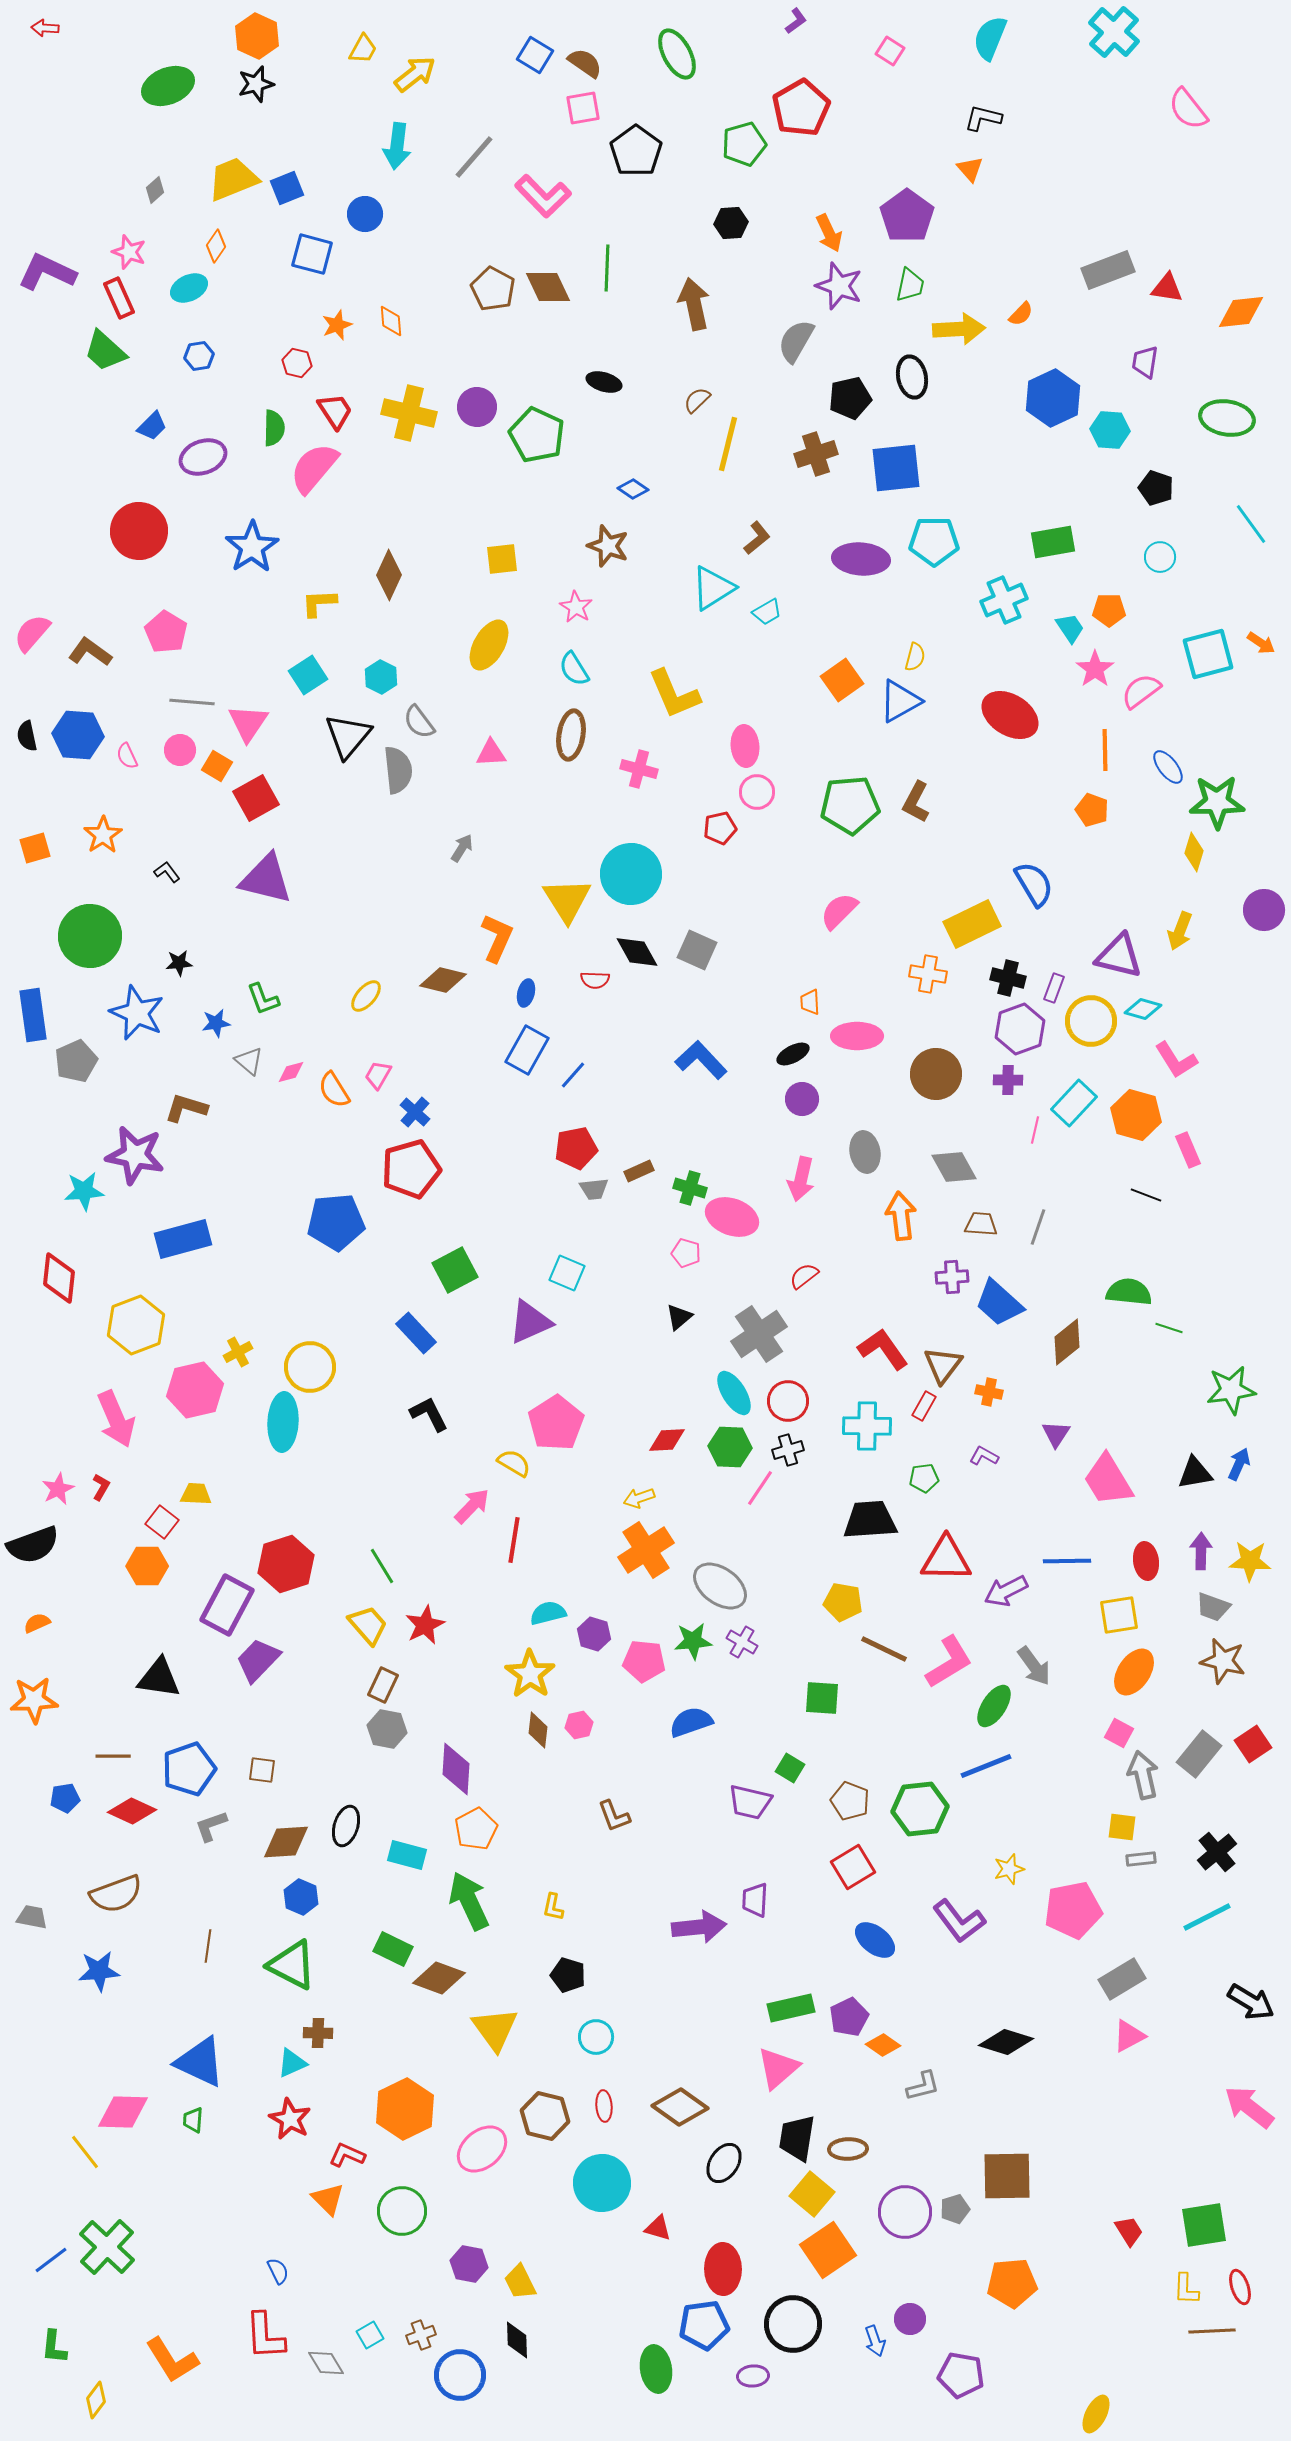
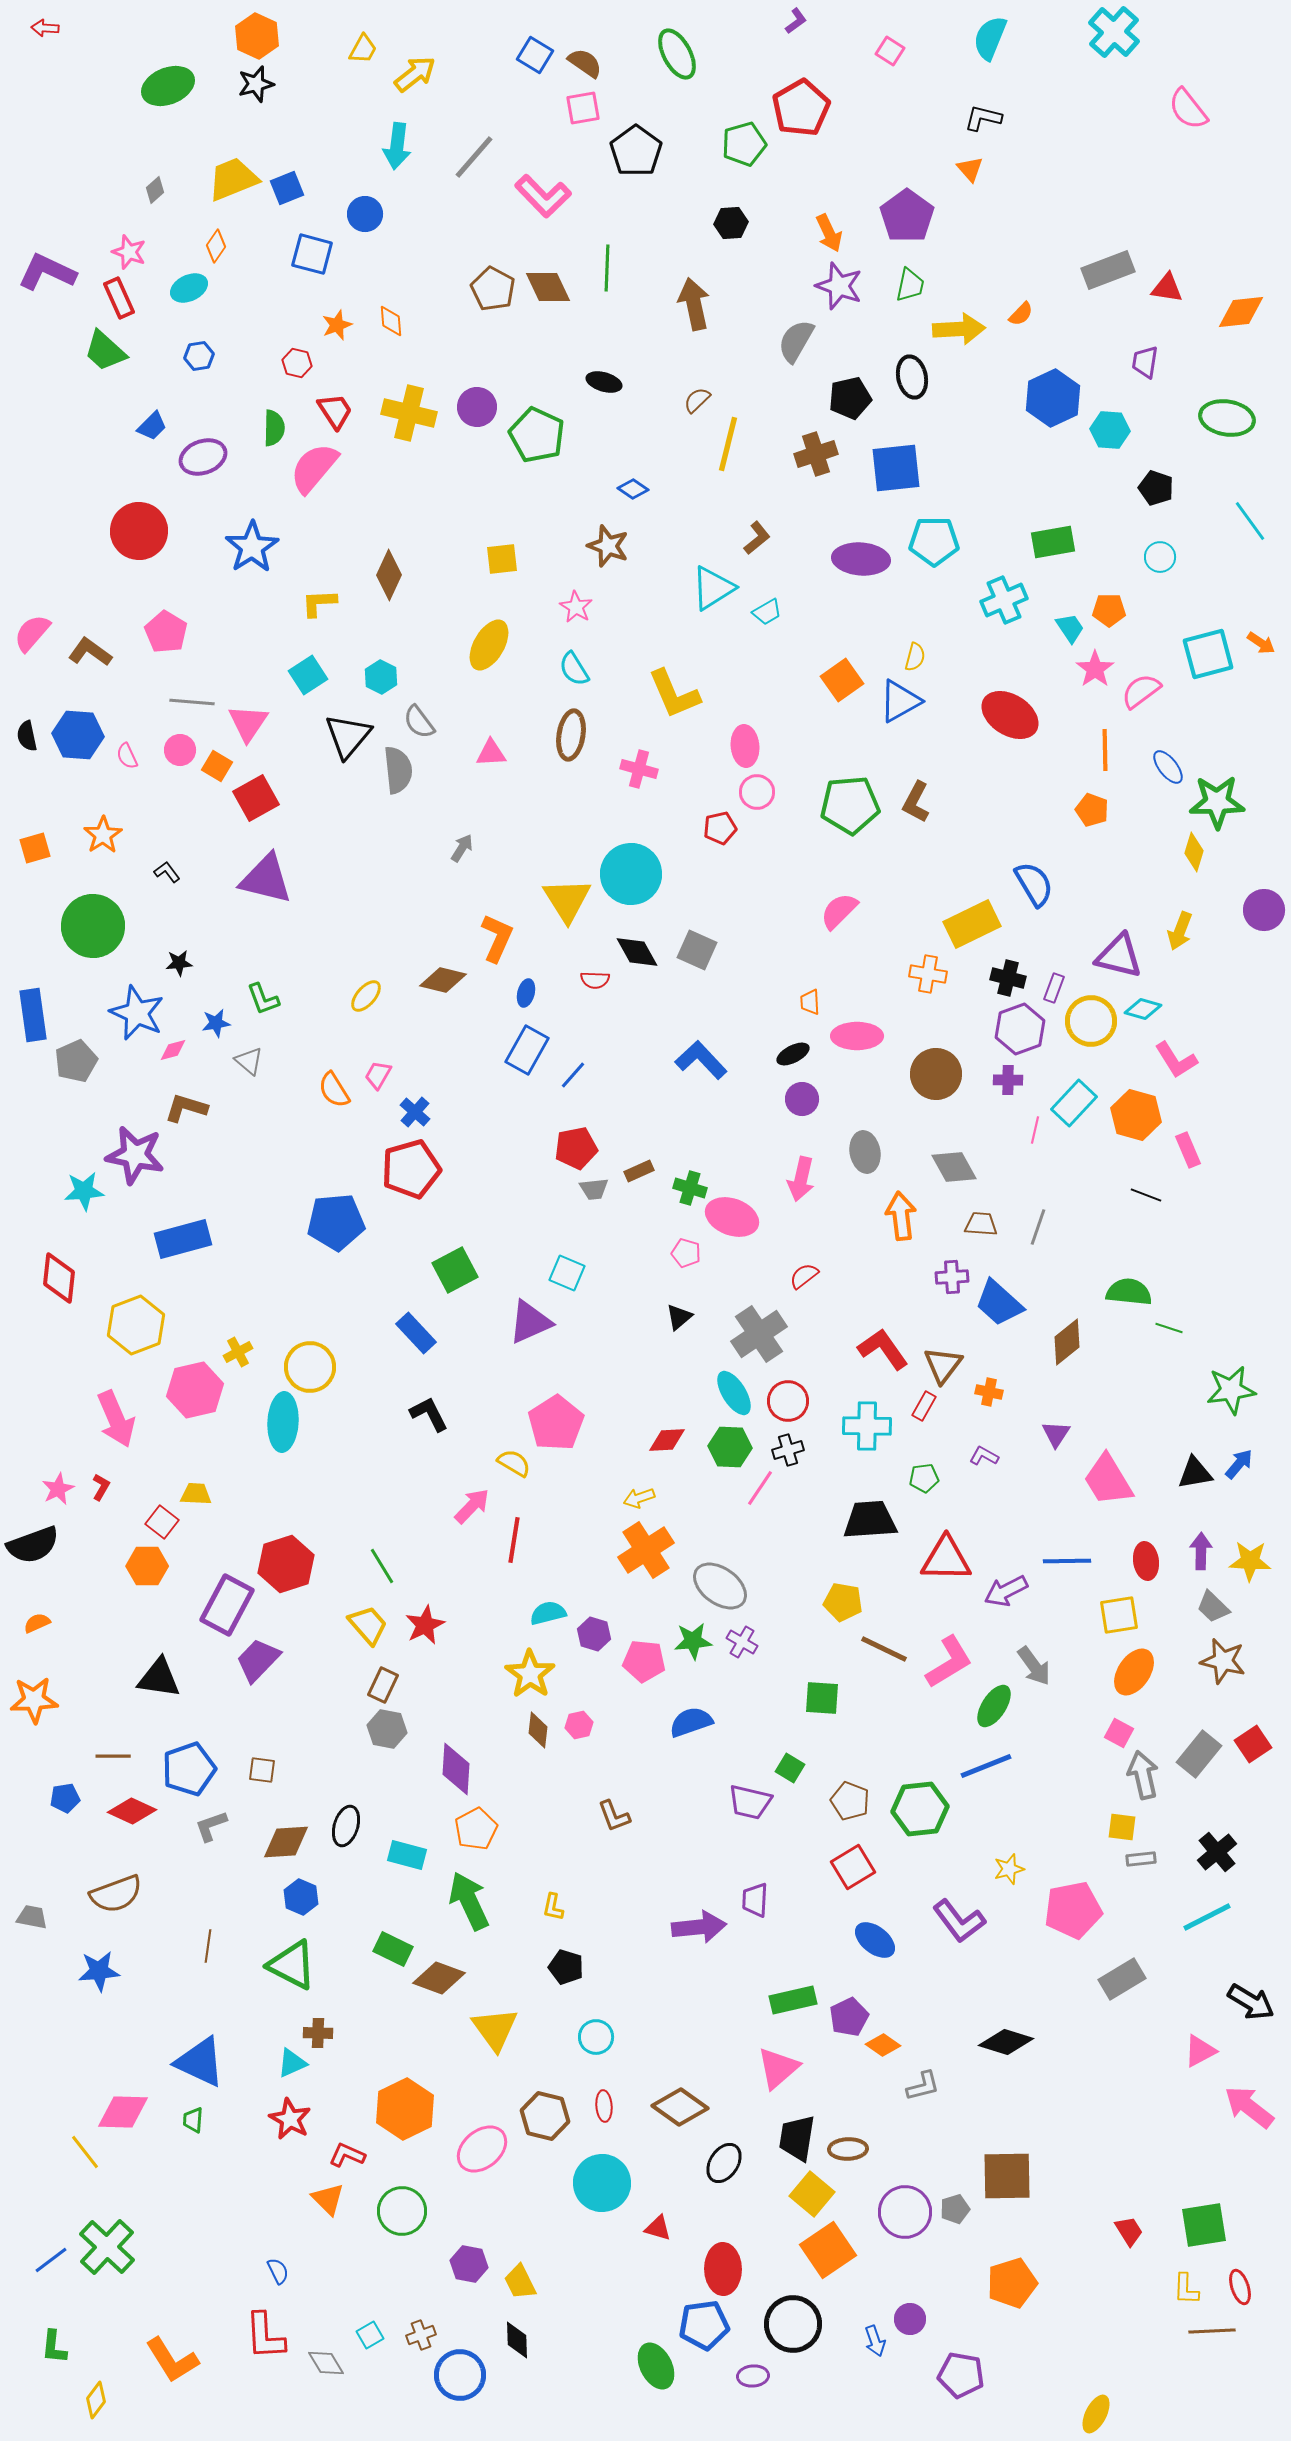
cyan line at (1251, 524): moved 1 px left, 3 px up
green circle at (90, 936): moved 3 px right, 10 px up
pink diamond at (291, 1072): moved 118 px left, 22 px up
blue arrow at (1239, 1464): rotated 16 degrees clockwise
gray trapezoid at (1213, 1607): rotated 24 degrees clockwise
black pentagon at (568, 1975): moved 2 px left, 8 px up
green rectangle at (791, 2008): moved 2 px right, 8 px up
pink triangle at (1129, 2036): moved 71 px right, 15 px down
orange pentagon at (1012, 2283): rotated 12 degrees counterclockwise
green ellipse at (656, 2369): moved 3 px up; rotated 18 degrees counterclockwise
